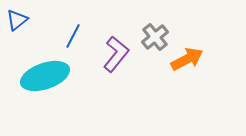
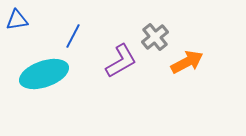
blue triangle: rotated 30 degrees clockwise
purple L-shape: moved 5 px right, 7 px down; rotated 21 degrees clockwise
orange arrow: moved 3 px down
cyan ellipse: moved 1 px left, 2 px up
